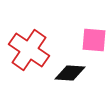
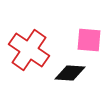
pink square: moved 5 px left
